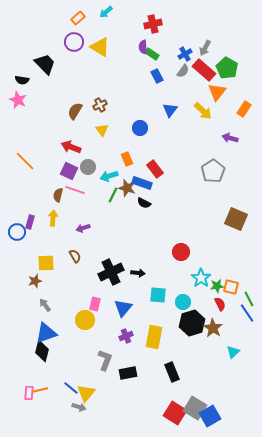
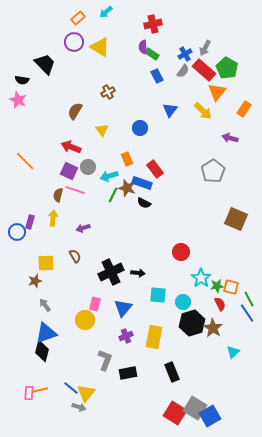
brown cross at (100, 105): moved 8 px right, 13 px up
